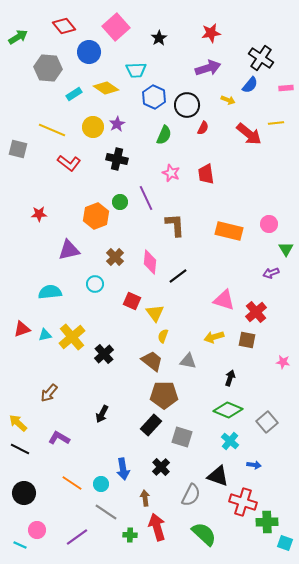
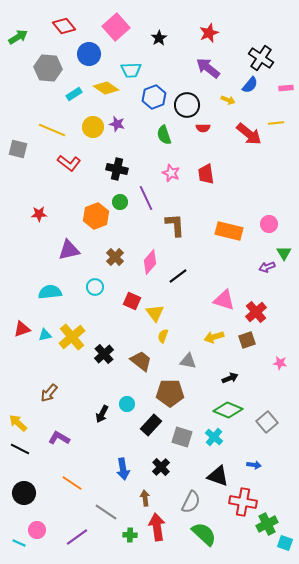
red star at (211, 33): moved 2 px left; rotated 12 degrees counterclockwise
blue circle at (89, 52): moved 2 px down
purple arrow at (208, 68): rotated 125 degrees counterclockwise
cyan trapezoid at (136, 70): moved 5 px left
blue hexagon at (154, 97): rotated 15 degrees clockwise
purple star at (117, 124): rotated 28 degrees counterclockwise
red semicircle at (203, 128): rotated 64 degrees clockwise
green semicircle at (164, 135): rotated 138 degrees clockwise
black cross at (117, 159): moved 10 px down
green triangle at (286, 249): moved 2 px left, 4 px down
pink diamond at (150, 262): rotated 35 degrees clockwise
purple arrow at (271, 273): moved 4 px left, 6 px up
cyan circle at (95, 284): moved 3 px down
brown square at (247, 340): rotated 30 degrees counterclockwise
brown trapezoid at (152, 361): moved 11 px left
pink star at (283, 362): moved 3 px left, 1 px down
black arrow at (230, 378): rotated 49 degrees clockwise
brown pentagon at (164, 395): moved 6 px right, 2 px up
cyan cross at (230, 441): moved 16 px left, 4 px up
cyan circle at (101, 484): moved 26 px right, 80 px up
gray semicircle at (191, 495): moved 7 px down
red cross at (243, 502): rotated 8 degrees counterclockwise
green cross at (267, 522): moved 2 px down; rotated 25 degrees counterclockwise
red arrow at (157, 527): rotated 8 degrees clockwise
cyan line at (20, 545): moved 1 px left, 2 px up
